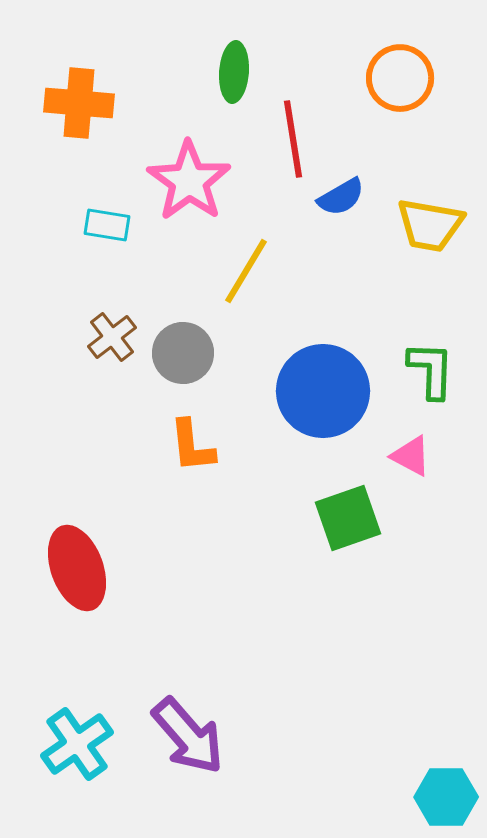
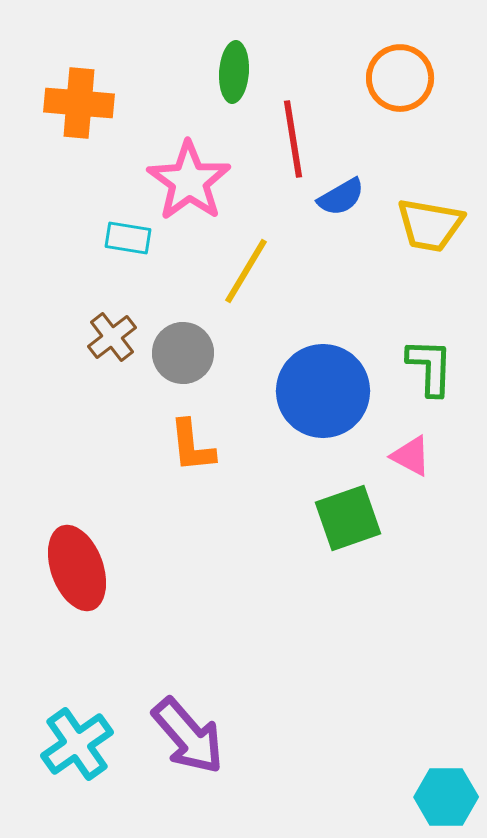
cyan rectangle: moved 21 px right, 13 px down
green L-shape: moved 1 px left, 3 px up
